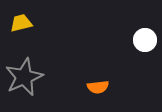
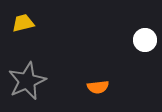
yellow trapezoid: moved 2 px right
gray star: moved 3 px right, 4 px down
